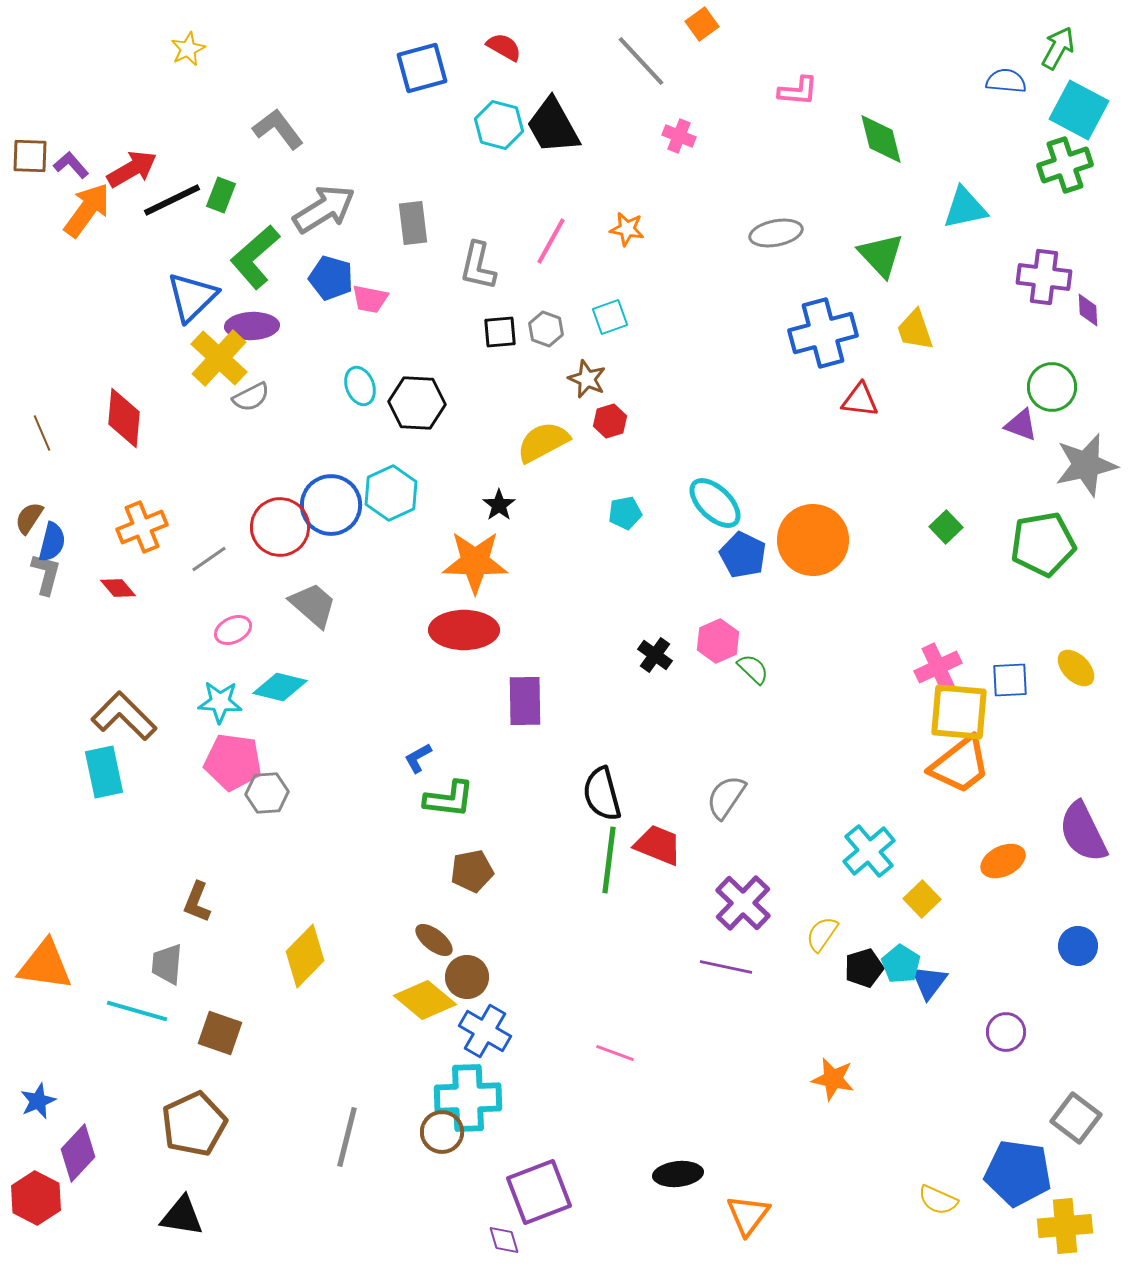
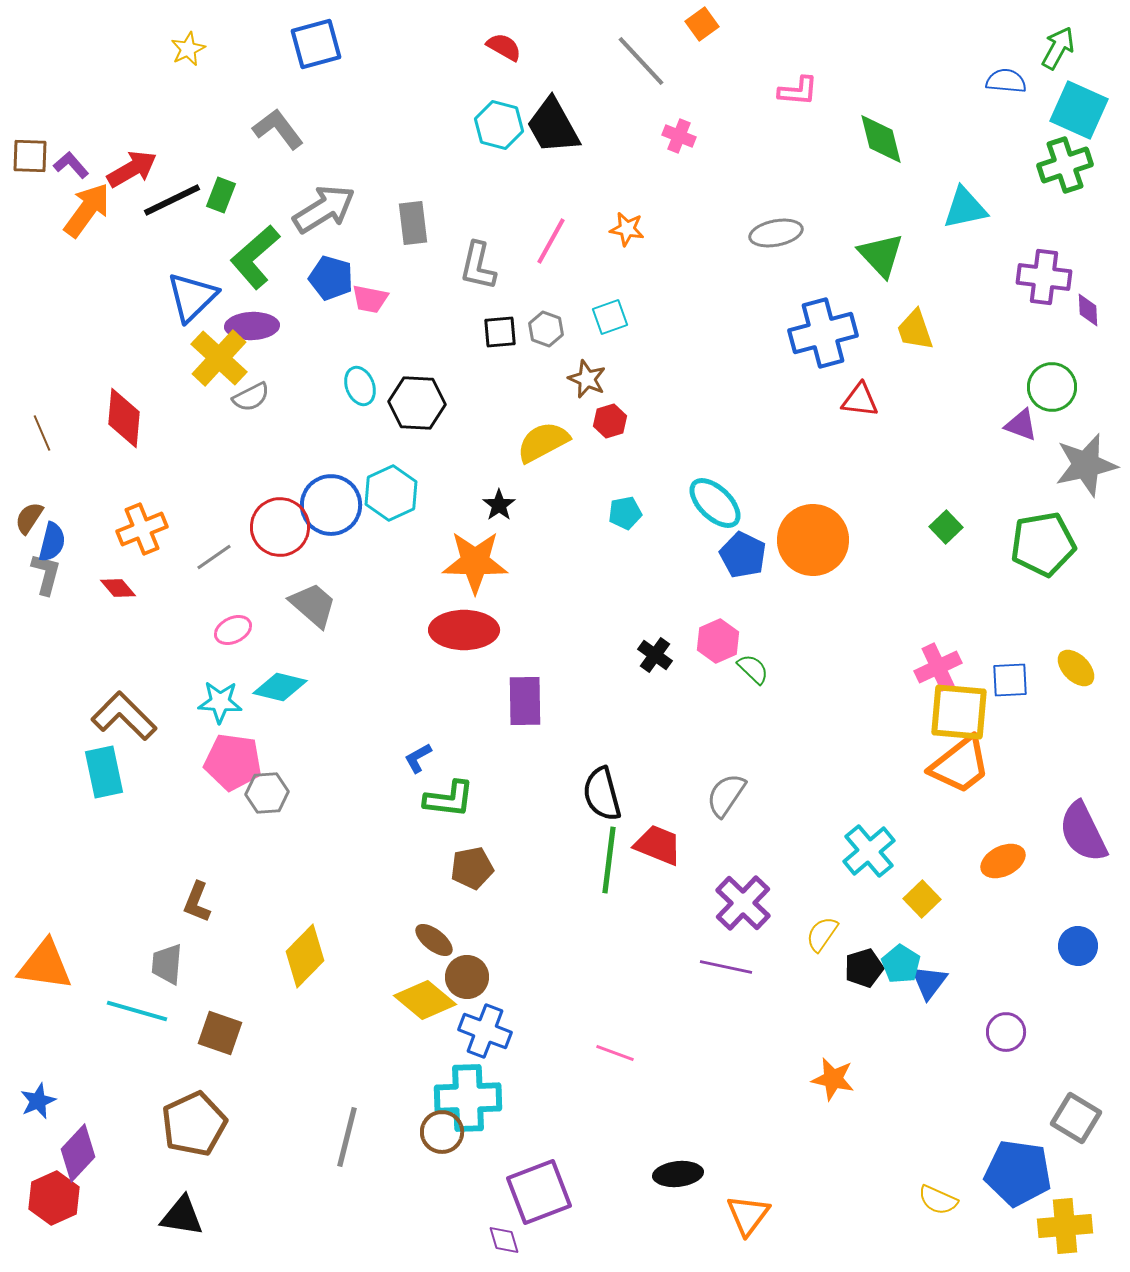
blue square at (422, 68): moved 106 px left, 24 px up
cyan square at (1079, 110): rotated 4 degrees counterclockwise
orange cross at (142, 527): moved 2 px down
gray line at (209, 559): moved 5 px right, 2 px up
gray semicircle at (726, 797): moved 2 px up
brown pentagon at (472, 871): moved 3 px up
blue cross at (485, 1031): rotated 9 degrees counterclockwise
gray square at (1076, 1118): rotated 6 degrees counterclockwise
red hexagon at (36, 1198): moved 18 px right; rotated 9 degrees clockwise
